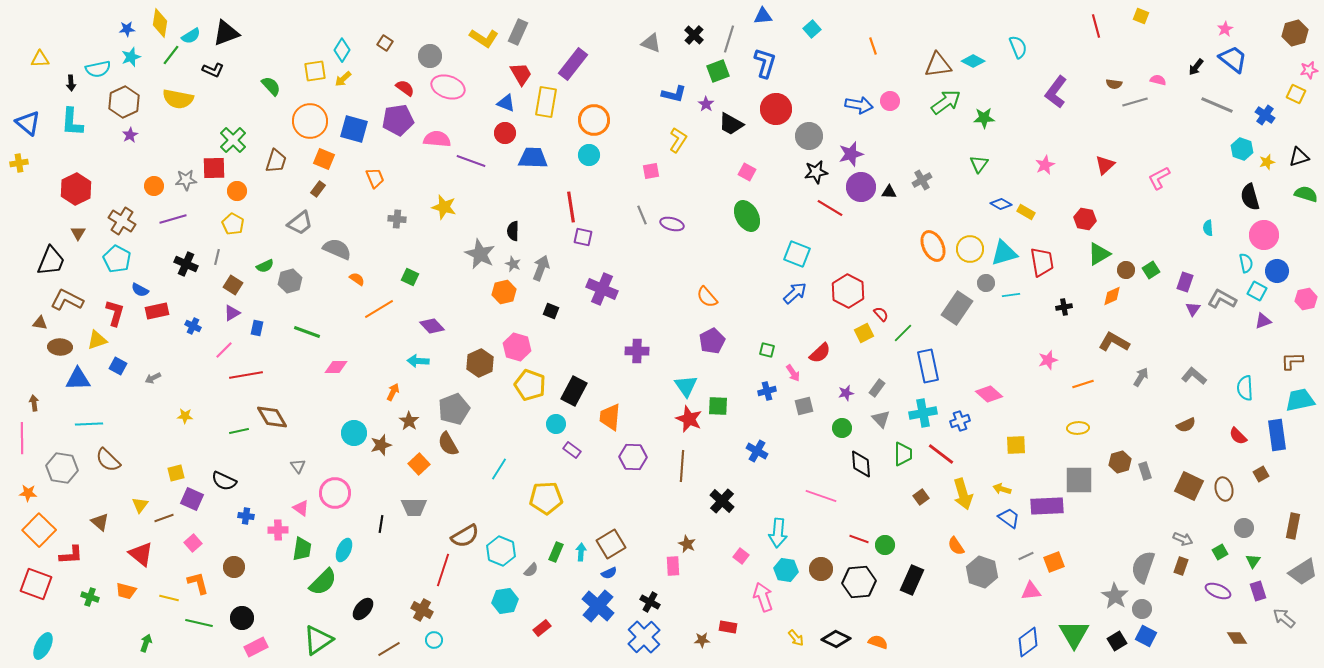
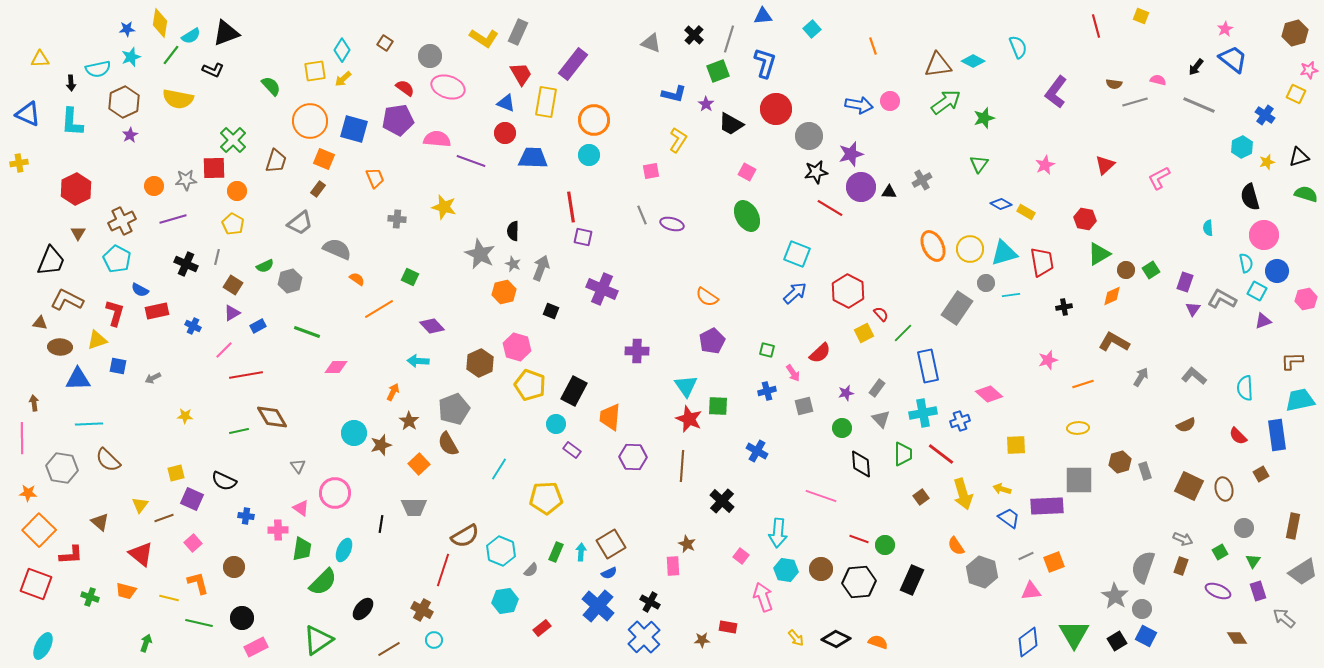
gray line at (1217, 105): moved 18 px left
green star at (984, 118): rotated 15 degrees counterclockwise
blue triangle at (28, 123): moved 9 px up; rotated 16 degrees counterclockwise
cyan hexagon at (1242, 149): moved 2 px up; rotated 15 degrees clockwise
brown cross at (122, 221): rotated 32 degrees clockwise
orange semicircle at (707, 297): rotated 15 degrees counterclockwise
blue rectangle at (257, 328): moved 1 px right, 2 px up; rotated 49 degrees clockwise
blue square at (118, 366): rotated 18 degrees counterclockwise
